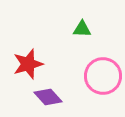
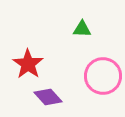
red star: rotated 20 degrees counterclockwise
